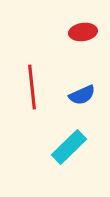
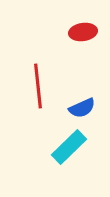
red line: moved 6 px right, 1 px up
blue semicircle: moved 13 px down
